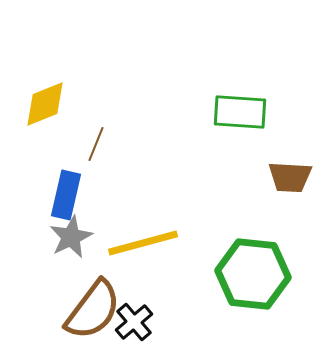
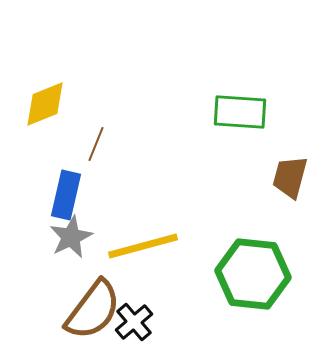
brown trapezoid: rotated 102 degrees clockwise
yellow line: moved 3 px down
